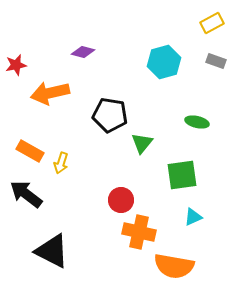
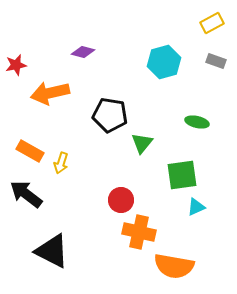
cyan triangle: moved 3 px right, 10 px up
